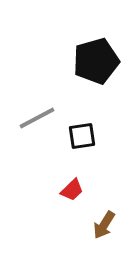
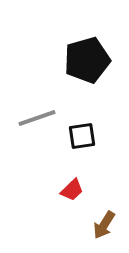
black pentagon: moved 9 px left, 1 px up
gray line: rotated 9 degrees clockwise
